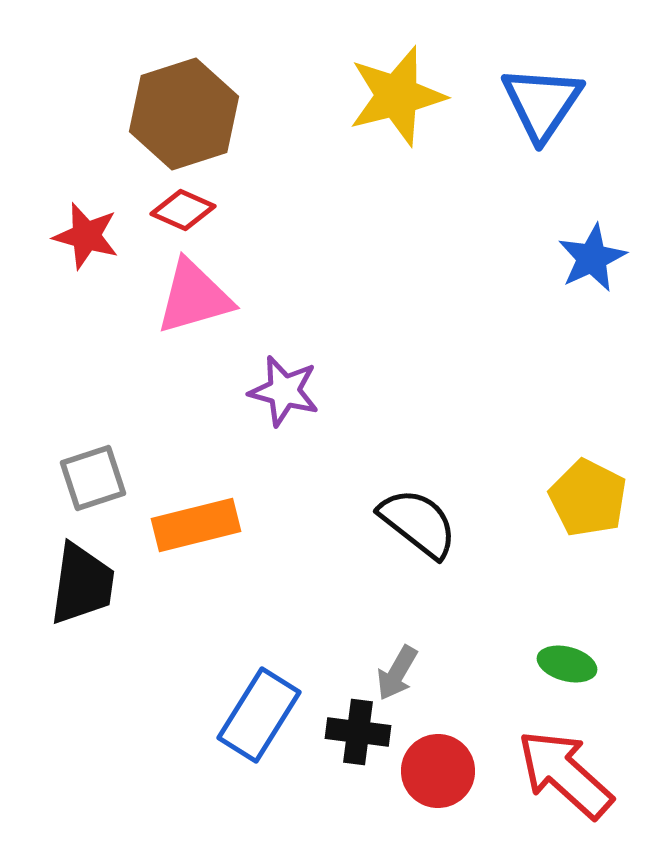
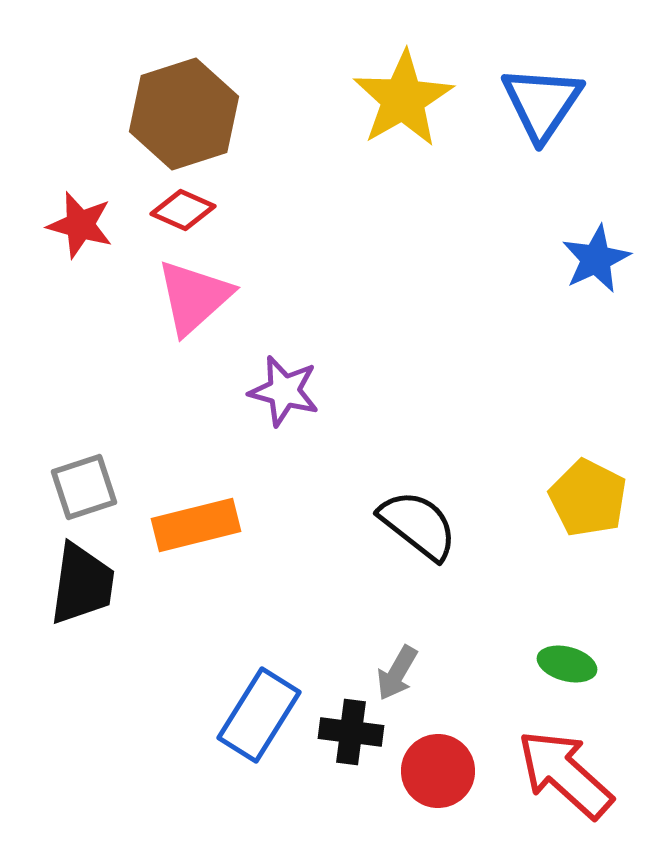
yellow star: moved 6 px right, 3 px down; rotated 16 degrees counterclockwise
red star: moved 6 px left, 11 px up
blue star: moved 4 px right, 1 px down
pink triangle: rotated 26 degrees counterclockwise
gray square: moved 9 px left, 9 px down
black semicircle: moved 2 px down
black cross: moved 7 px left
